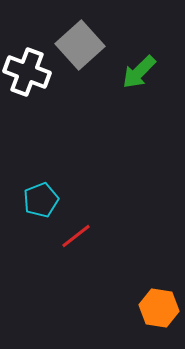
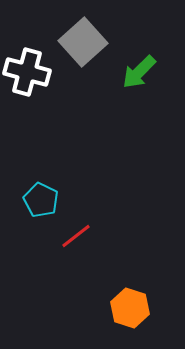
gray square: moved 3 px right, 3 px up
white cross: rotated 6 degrees counterclockwise
cyan pentagon: rotated 24 degrees counterclockwise
orange hexagon: moved 29 px left; rotated 9 degrees clockwise
